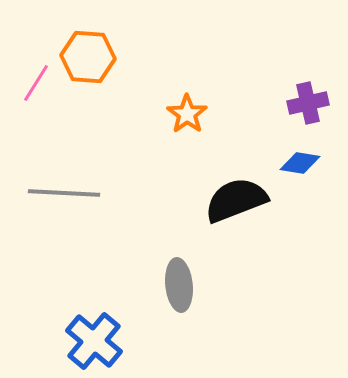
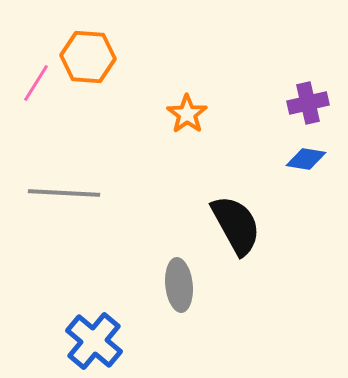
blue diamond: moved 6 px right, 4 px up
black semicircle: moved 25 px down; rotated 82 degrees clockwise
